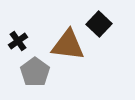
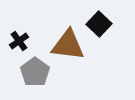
black cross: moved 1 px right
